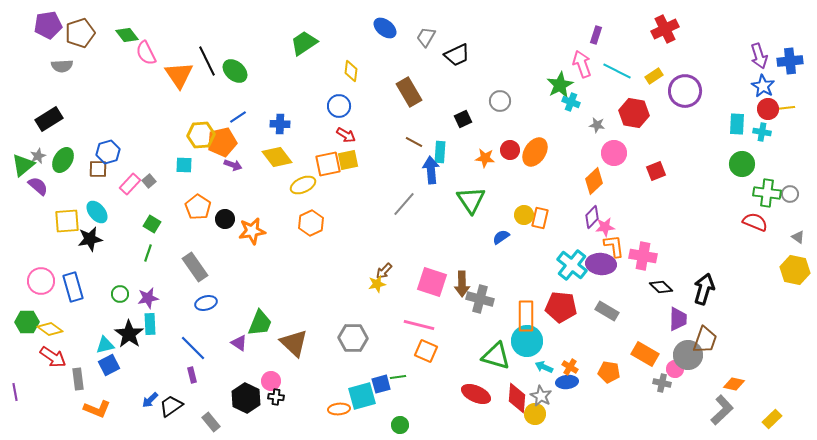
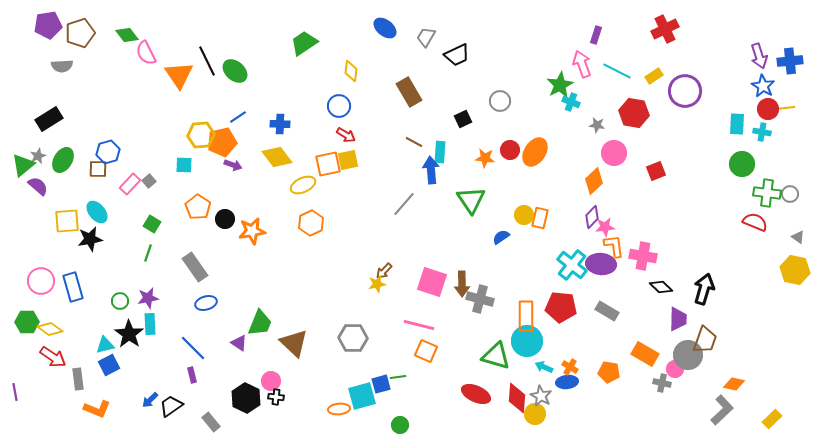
green circle at (120, 294): moved 7 px down
